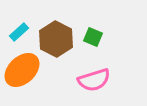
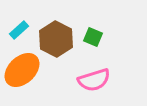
cyan rectangle: moved 2 px up
